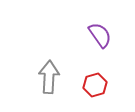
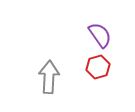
red hexagon: moved 3 px right, 18 px up
